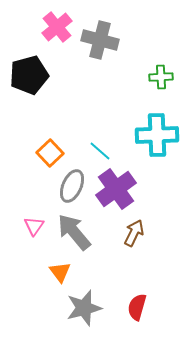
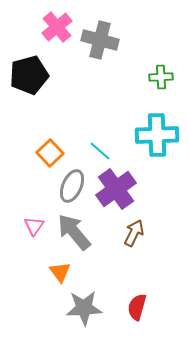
gray star: rotated 12 degrees clockwise
